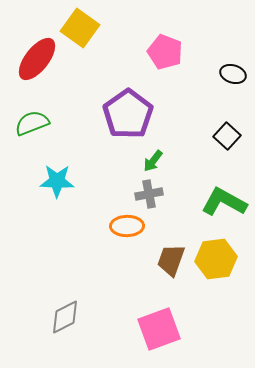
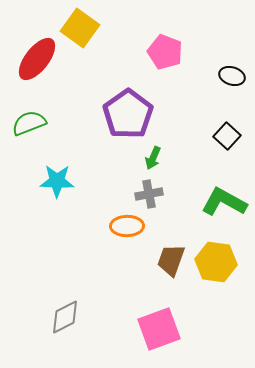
black ellipse: moved 1 px left, 2 px down
green semicircle: moved 3 px left
green arrow: moved 3 px up; rotated 15 degrees counterclockwise
yellow hexagon: moved 3 px down; rotated 15 degrees clockwise
